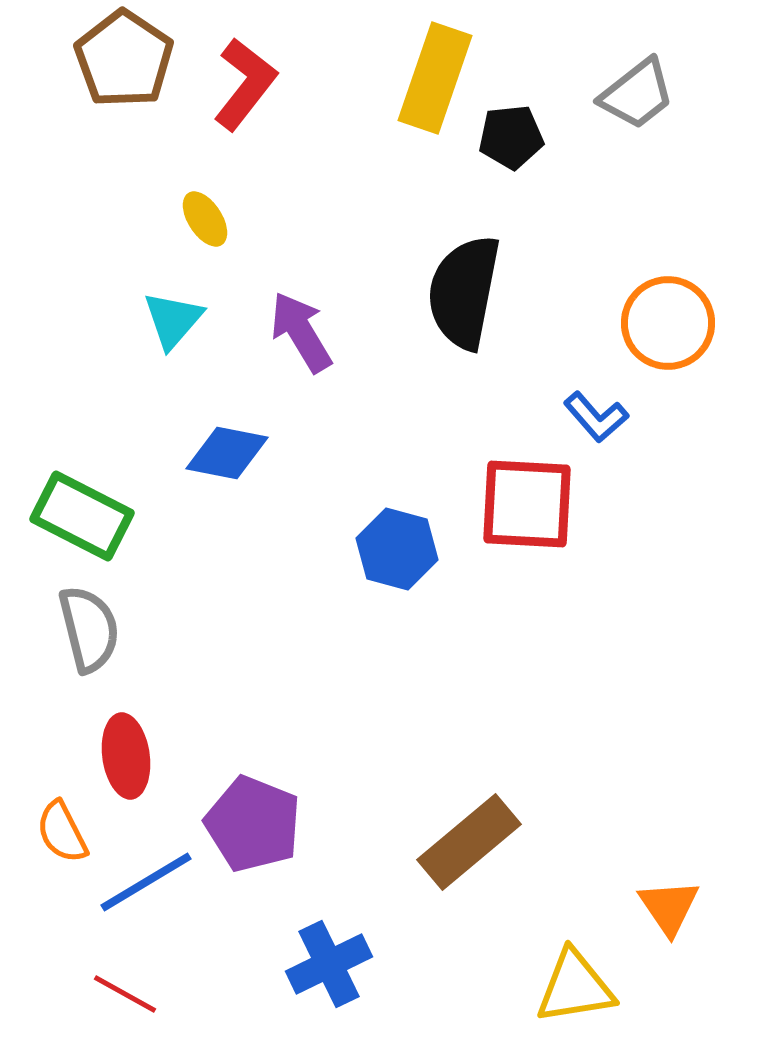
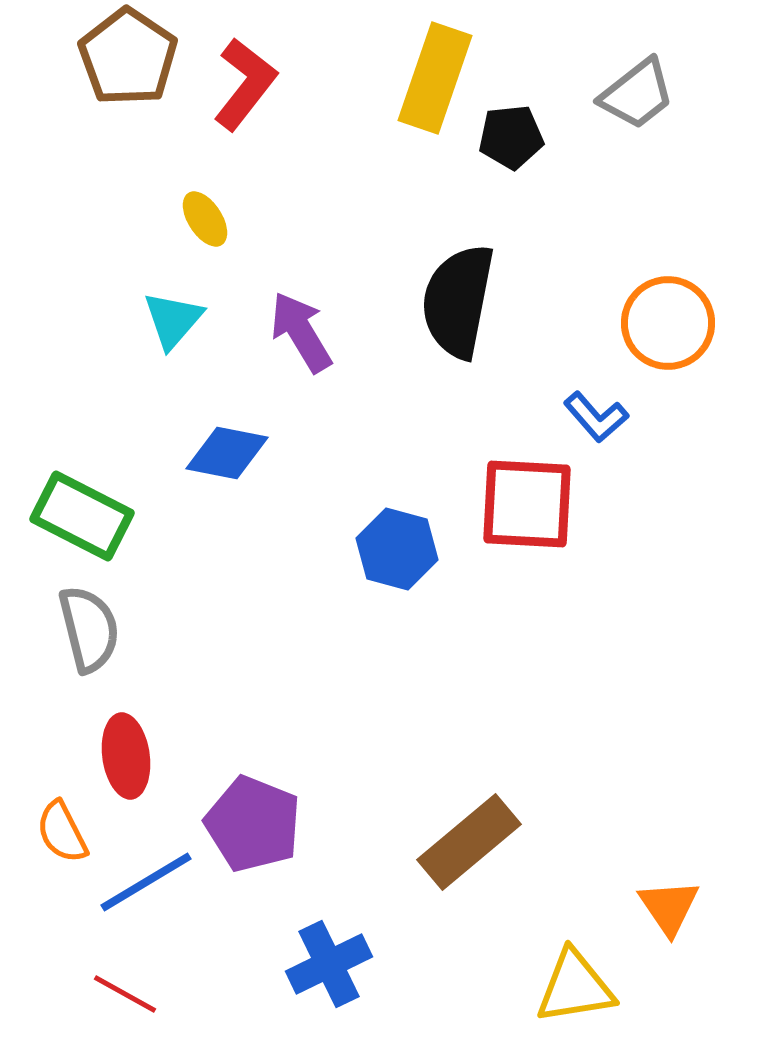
brown pentagon: moved 4 px right, 2 px up
black semicircle: moved 6 px left, 9 px down
